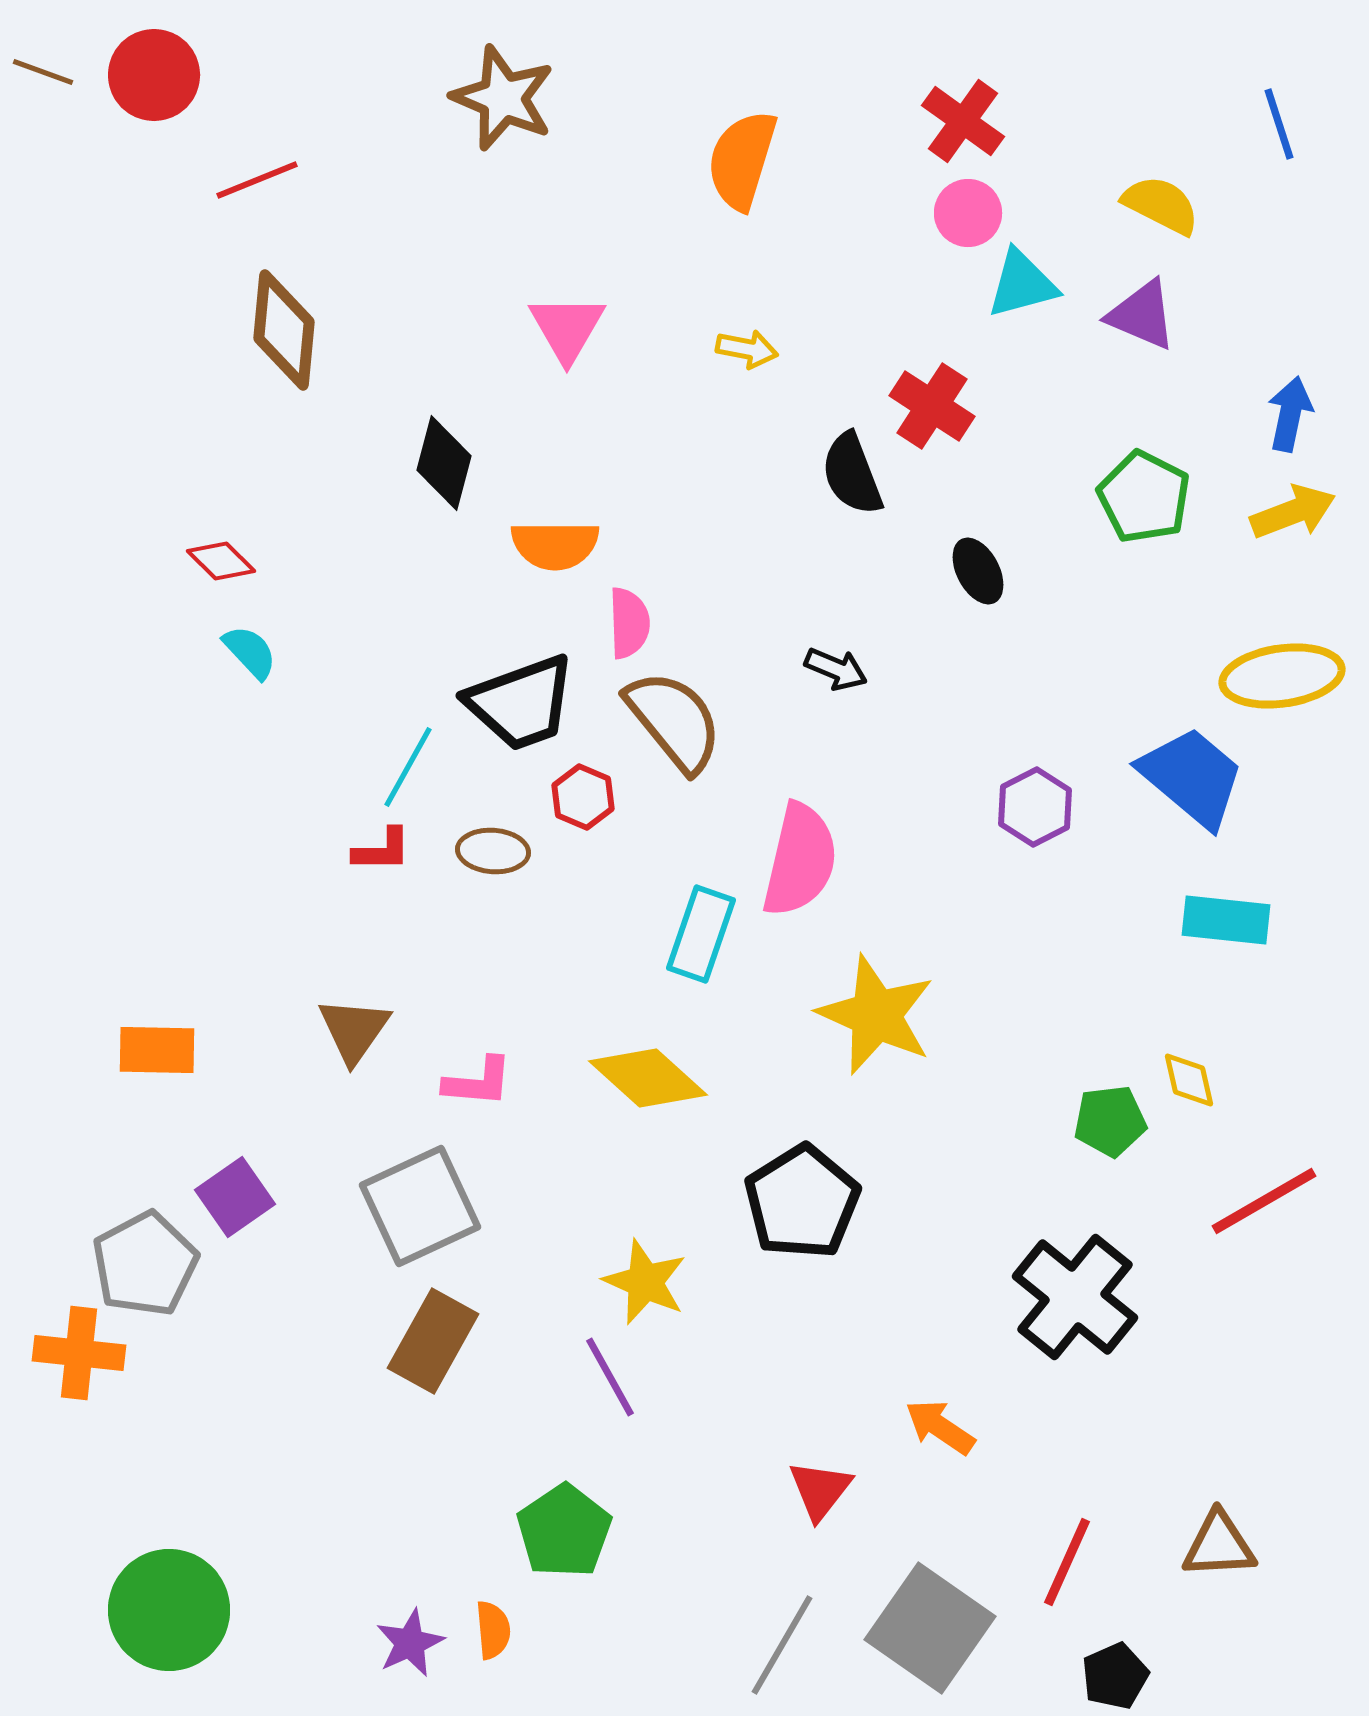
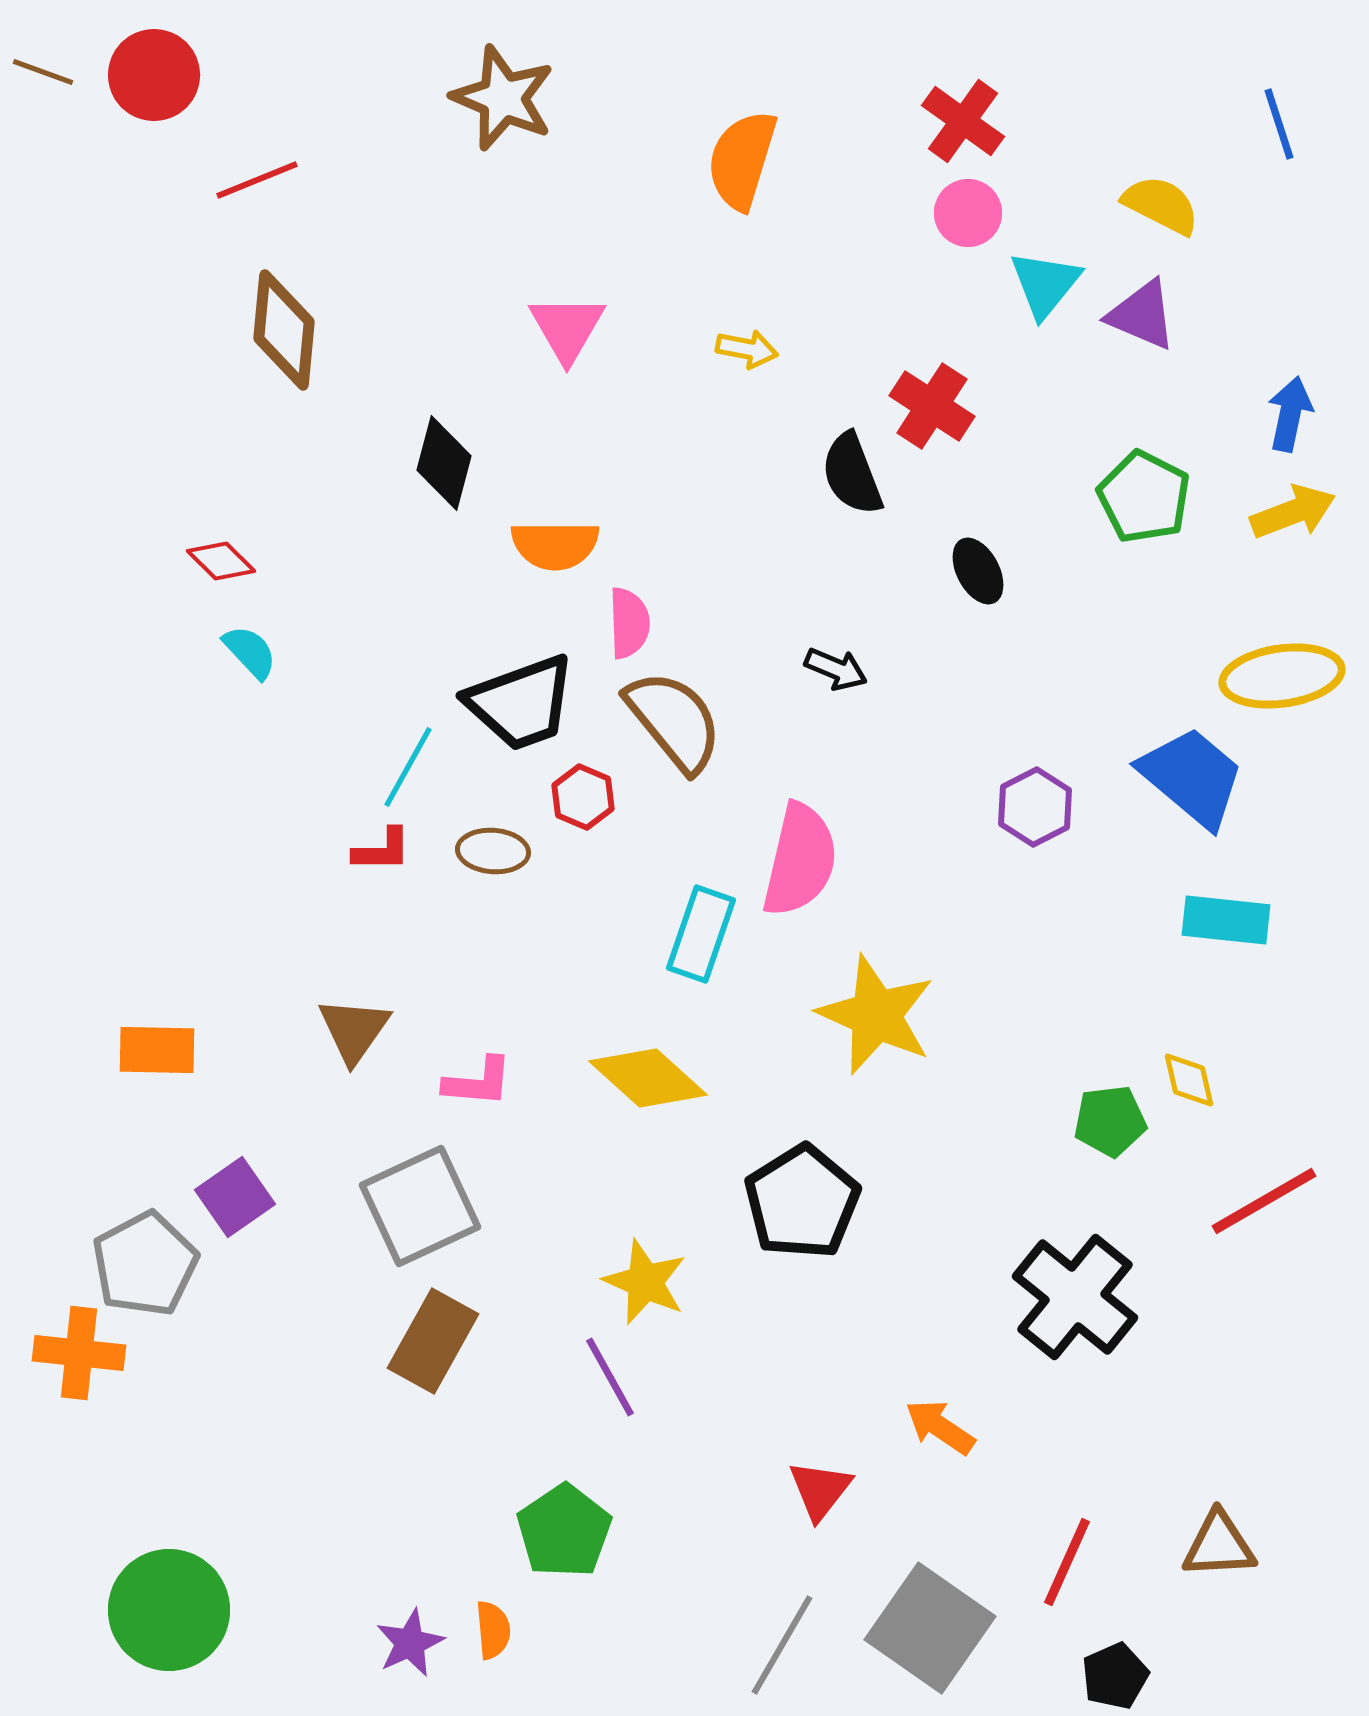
cyan triangle at (1022, 284): moved 23 px right; rotated 36 degrees counterclockwise
